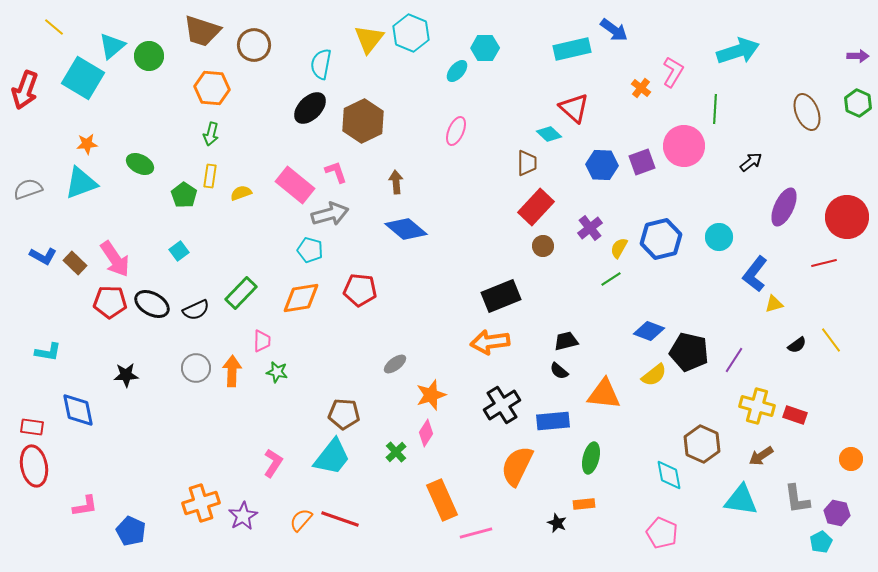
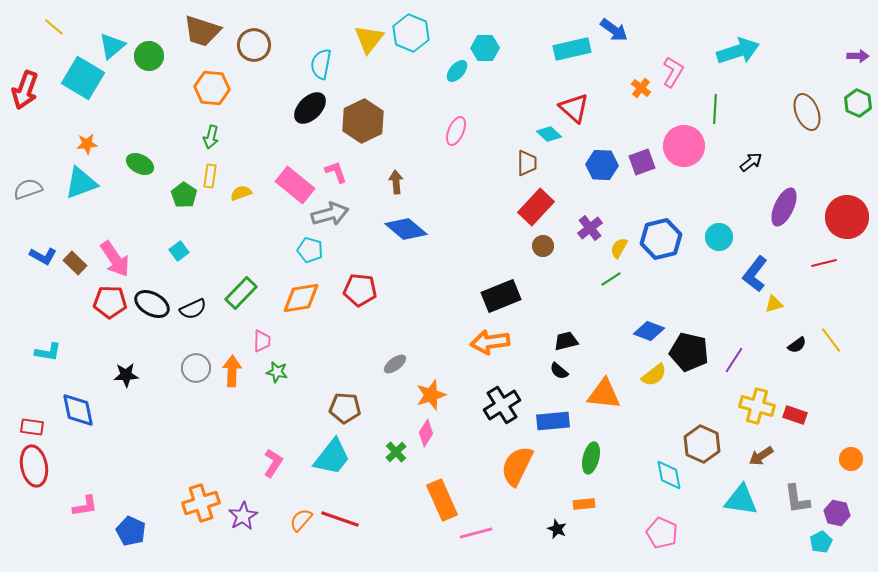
green arrow at (211, 134): moved 3 px down
black semicircle at (196, 310): moved 3 px left, 1 px up
brown pentagon at (344, 414): moved 1 px right, 6 px up
black star at (557, 523): moved 6 px down
